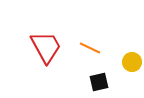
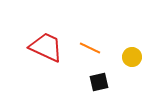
red trapezoid: rotated 36 degrees counterclockwise
yellow circle: moved 5 px up
